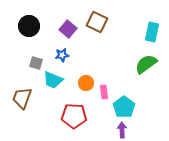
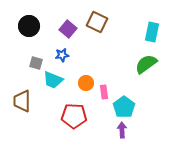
brown trapezoid: moved 3 px down; rotated 20 degrees counterclockwise
